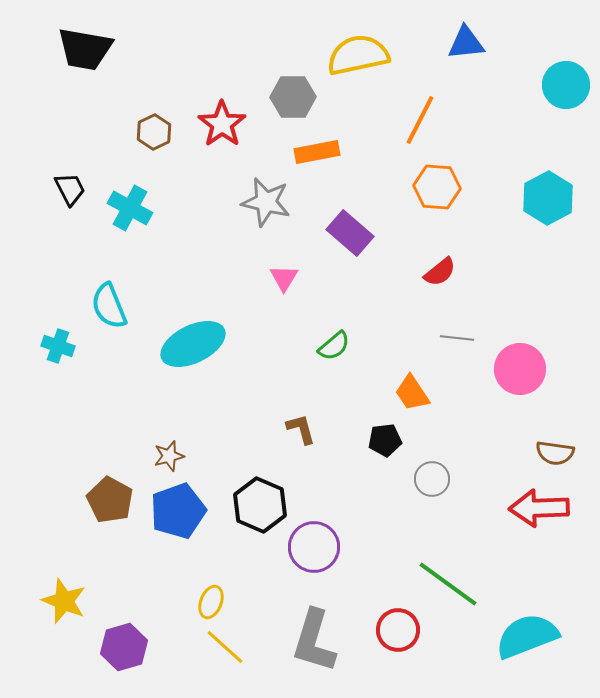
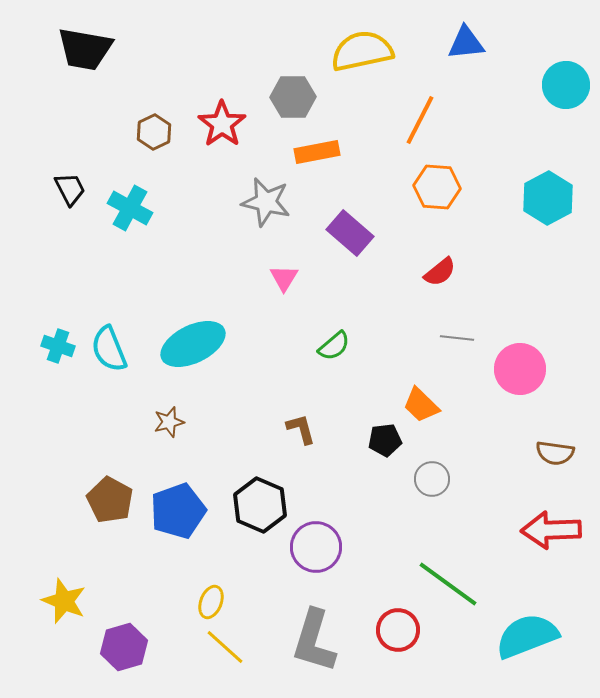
yellow semicircle at (358, 55): moved 4 px right, 4 px up
cyan semicircle at (109, 306): moved 43 px down
orange trapezoid at (412, 393): moved 9 px right, 12 px down; rotated 12 degrees counterclockwise
brown star at (169, 456): moved 34 px up
red arrow at (539, 508): moved 12 px right, 22 px down
purple circle at (314, 547): moved 2 px right
